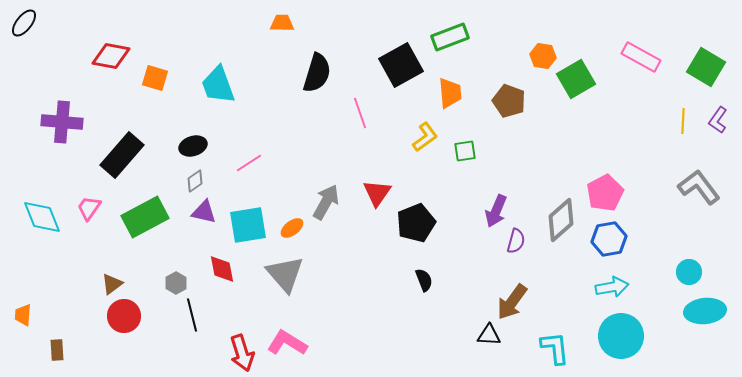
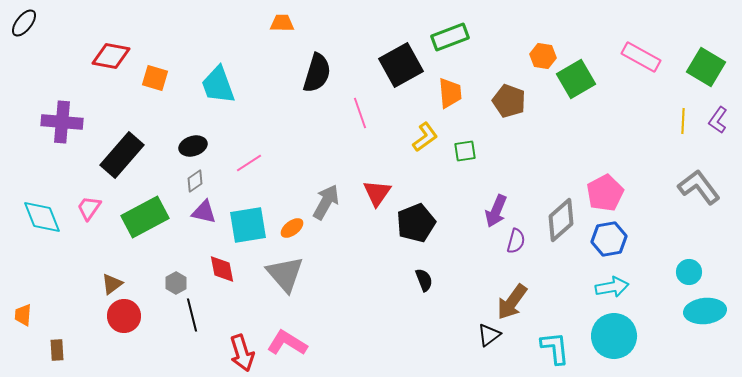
black triangle at (489, 335): rotated 40 degrees counterclockwise
cyan circle at (621, 336): moved 7 px left
